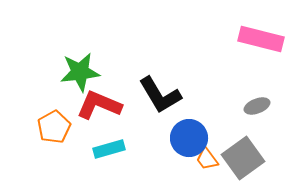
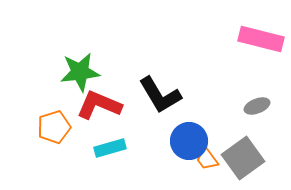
orange pentagon: rotated 12 degrees clockwise
blue circle: moved 3 px down
cyan rectangle: moved 1 px right, 1 px up
